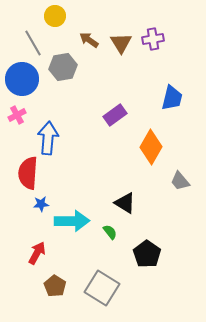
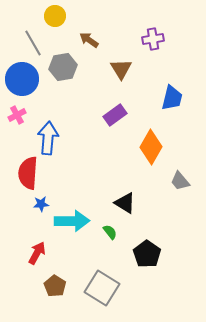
brown triangle: moved 26 px down
